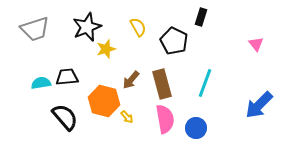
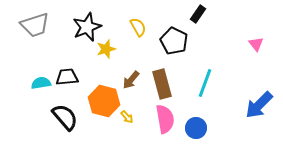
black rectangle: moved 3 px left, 3 px up; rotated 18 degrees clockwise
gray trapezoid: moved 4 px up
